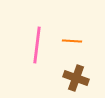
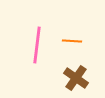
brown cross: rotated 15 degrees clockwise
